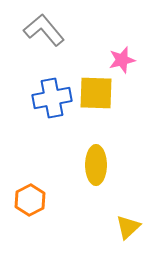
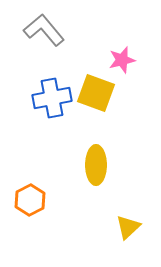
yellow square: rotated 18 degrees clockwise
